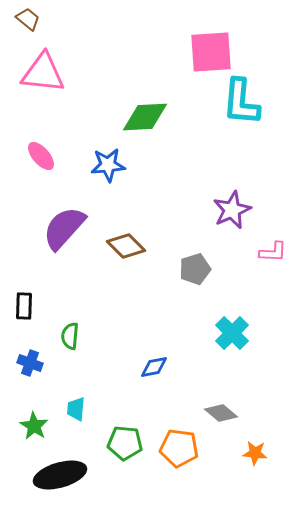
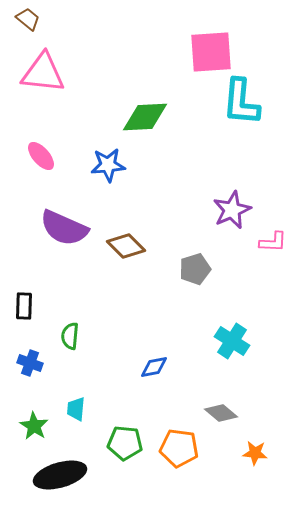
purple semicircle: rotated 108 degrees counterclockwise
pink L-shape: moved 10 px up
cyan cross: moved 8 px down; rotated 12 degrees counterclockwise
